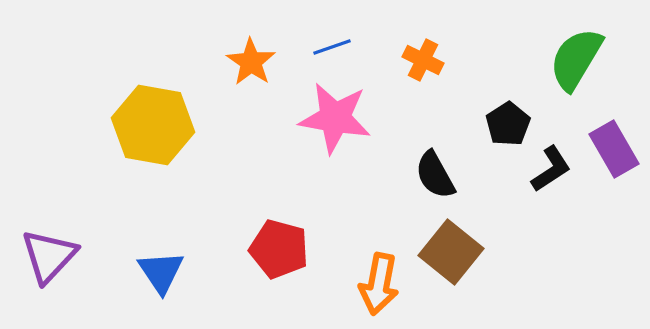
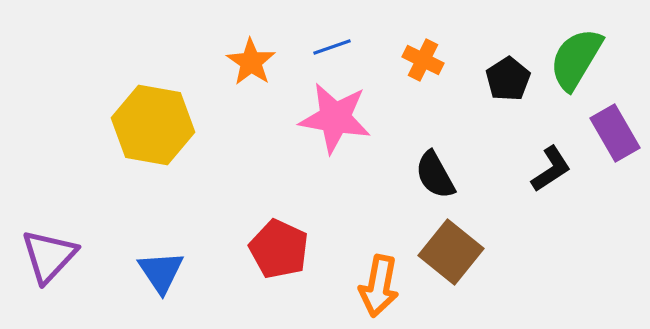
black pentagon: moved 45 px up
purple rectangle: moved 1 px right, 16 px up
red pentagon: rotated 10 degrees clockwise
orange arrow: moved 2 px down
